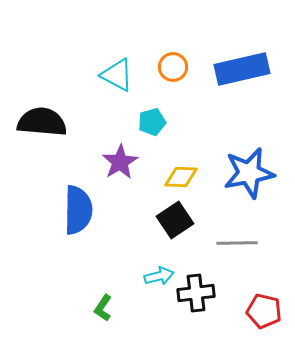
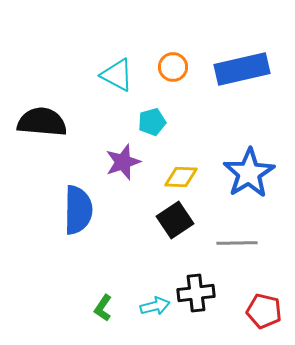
purple star: moved 3 px right; rotated 12 degrees clockwise
blue star: rotated 21 degrees counterclockwise
cyan arrow: moved 4 px left, 30 px down
